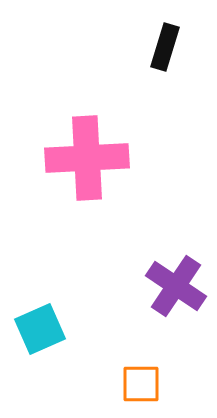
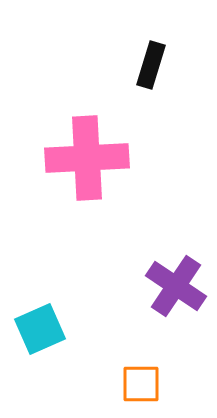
black rectangle: moved 14 px left, 18 px down
